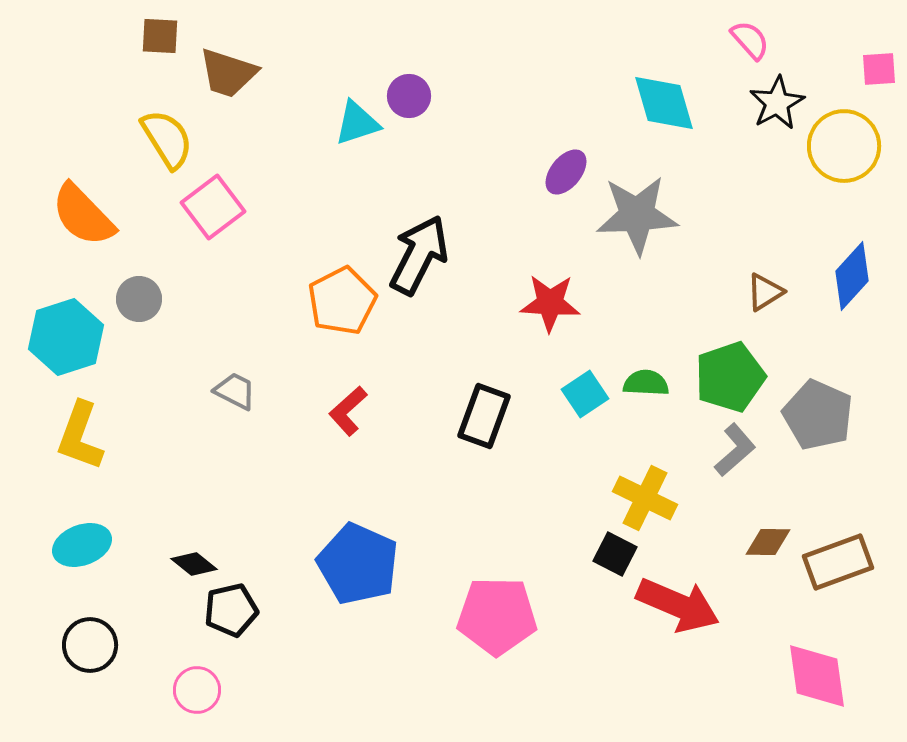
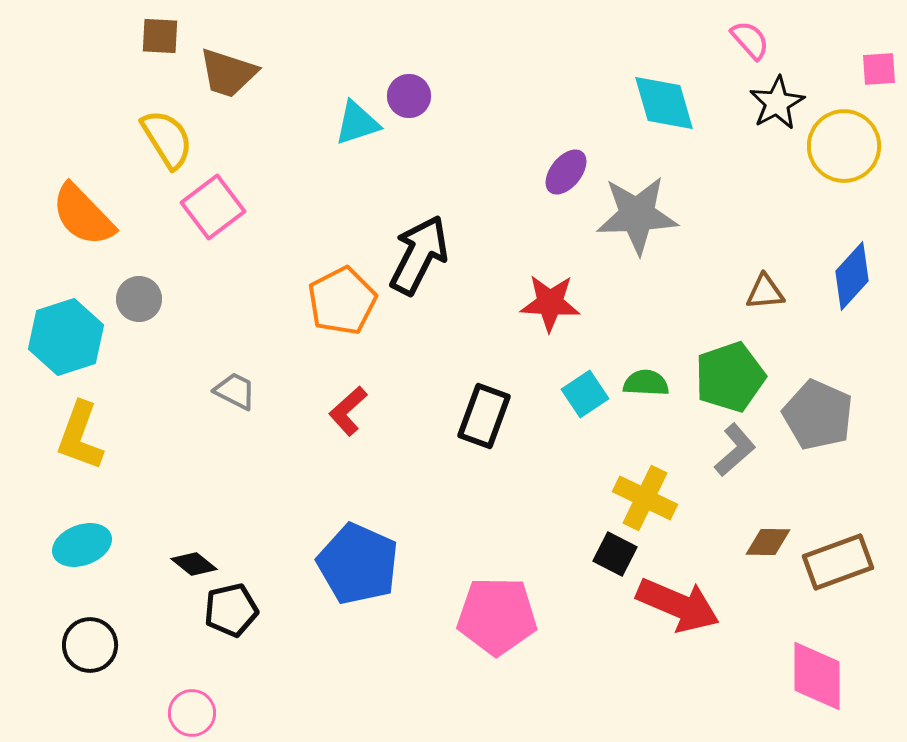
brown triangle at (765, 292): rotated 27 degrees clockwise
pink diamond at (817, 676): rotated 8 degrees clockwise
pink circle at (197, 690): moved 5 px left, 23 px down
